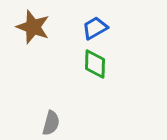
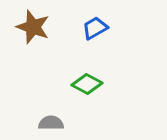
green diamond: moved 8 px left, 20 px down; rotated 64 degrees counterclockwise
gray semicircle: rotated 105 degrees counterclockwise
